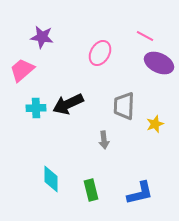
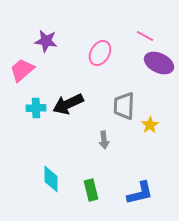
purple star: moved 4 px right, 4 px down
yellow star: moved 5 px left, 1 px down; rotated 12 degrees counterclockwise
